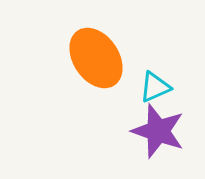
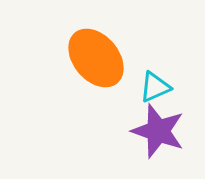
orange ellipse: rotated 6 degrees counterclockwise
